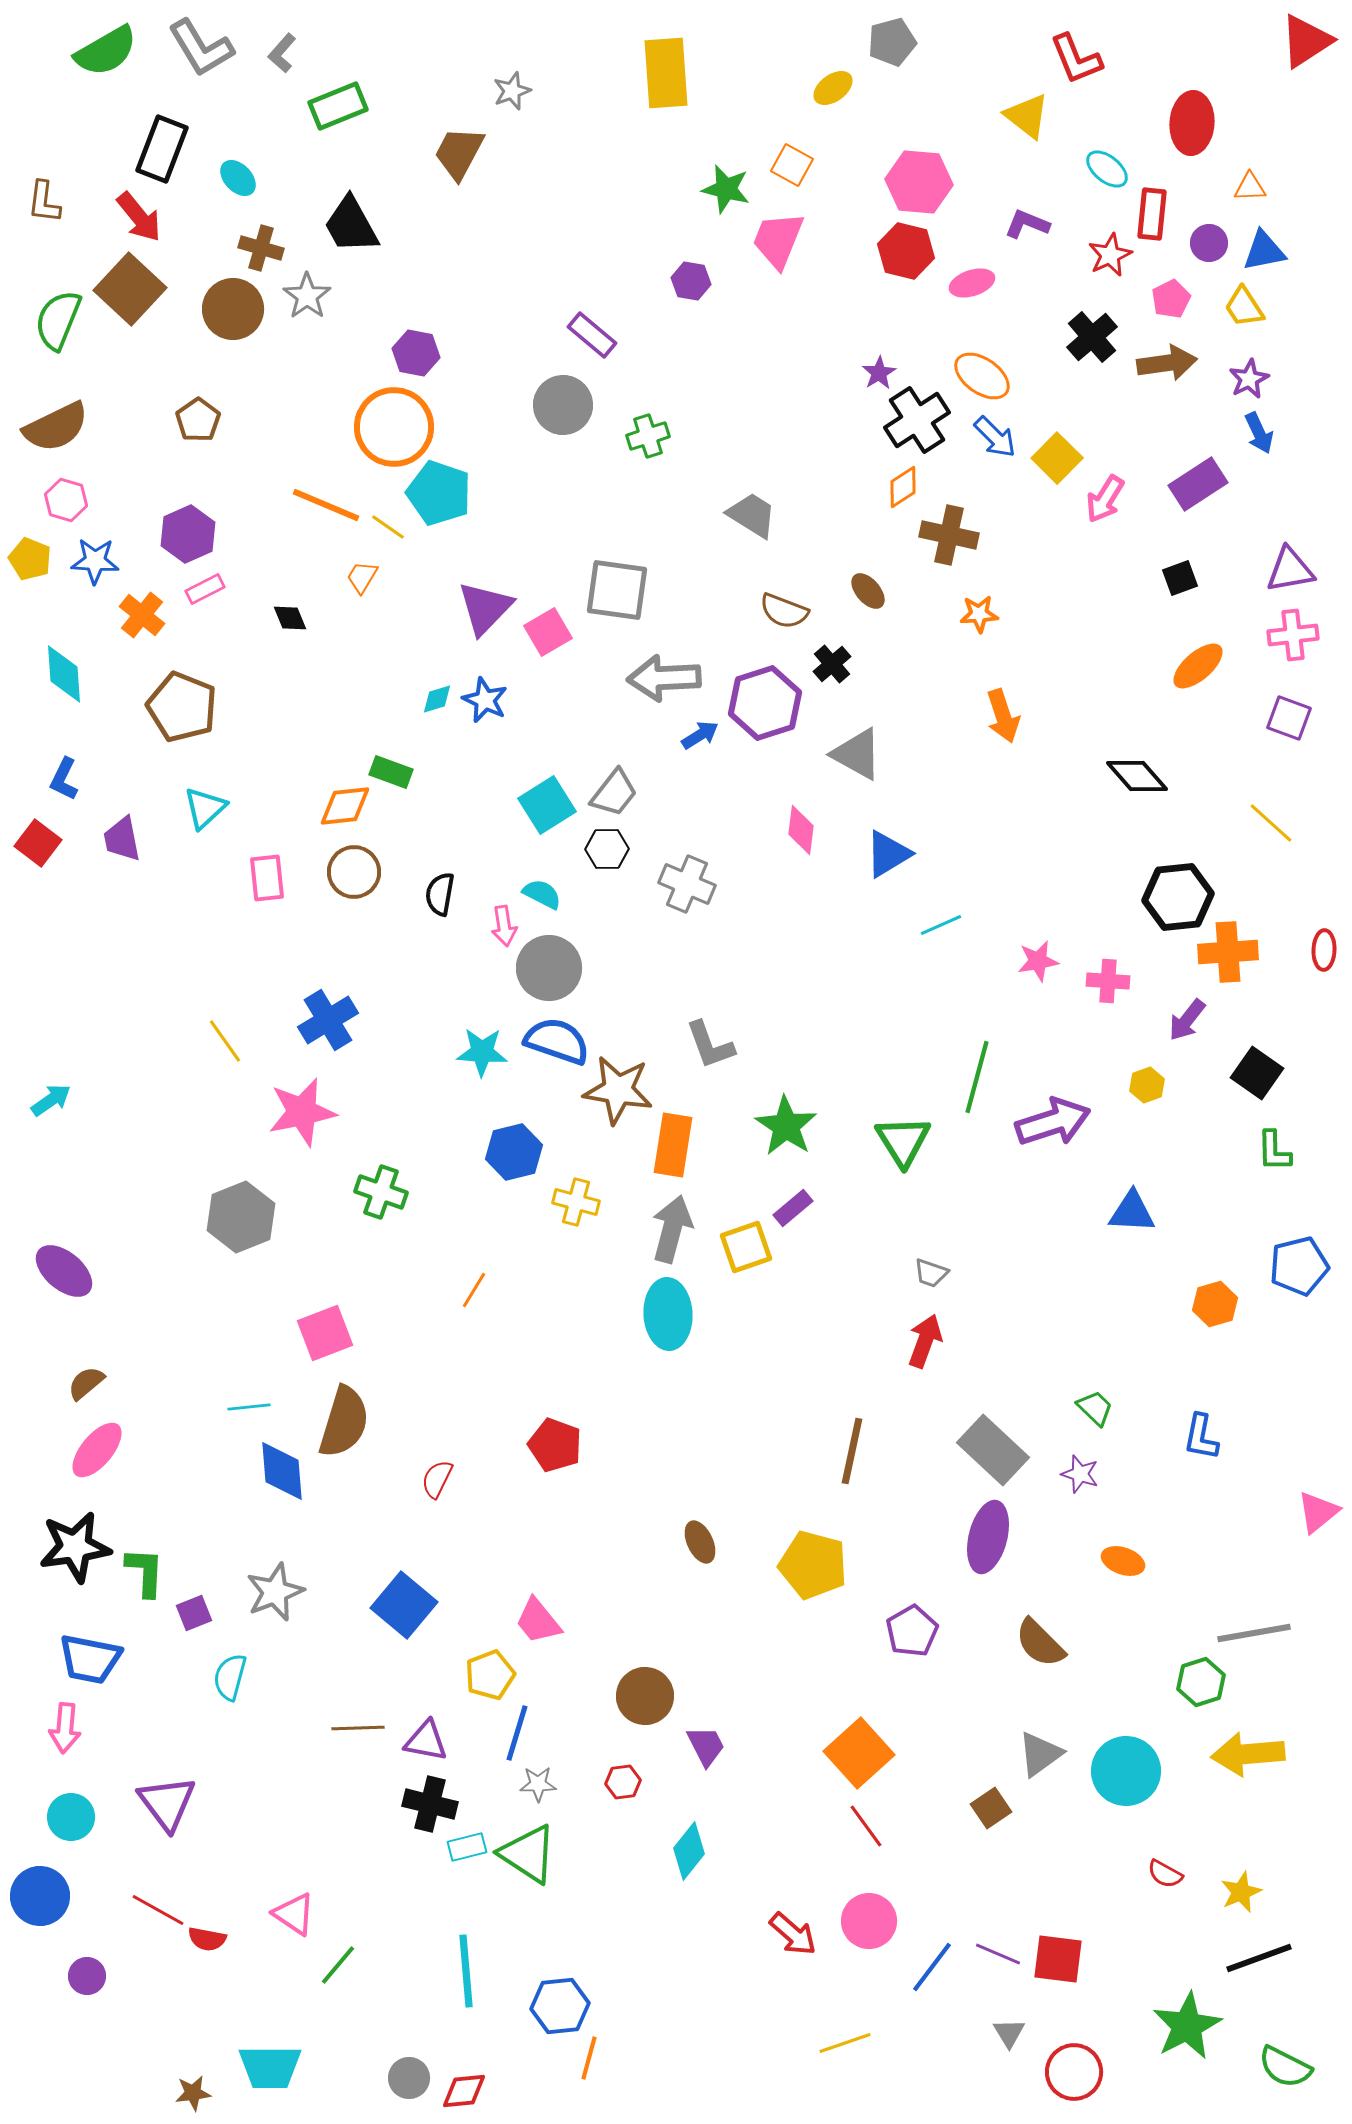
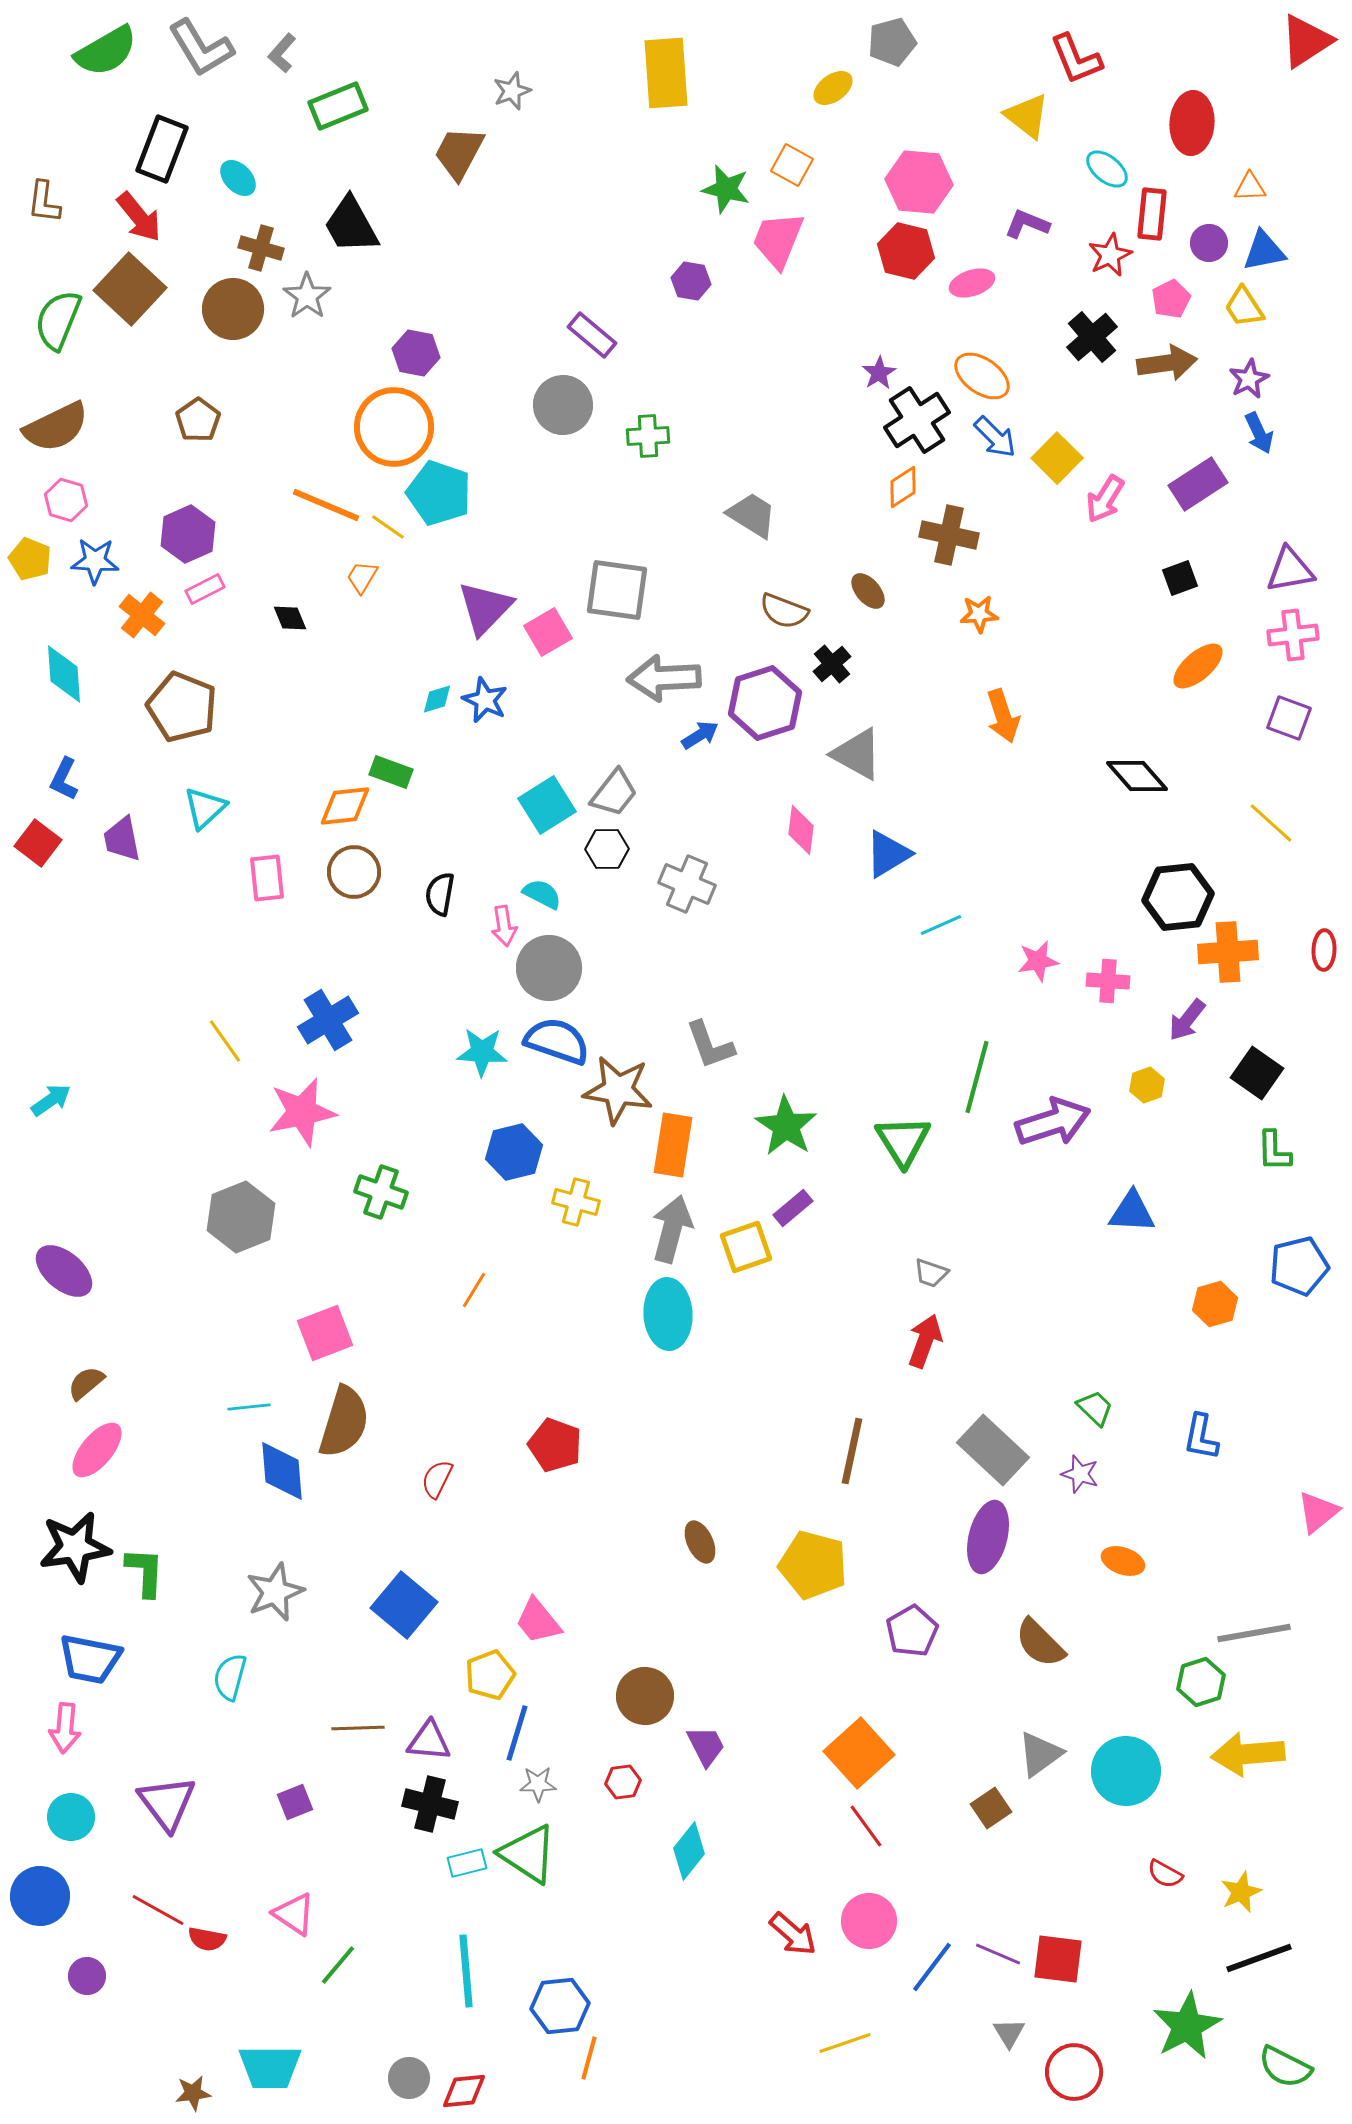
green cross at (648, 436): rotated 15 degrees clockwise
purple square at (194, 1613): moved 101 px right, 189 px down
purple triangle at (426, 1741): moved 3 px right; rotated 6 degrees counterclockwise
cyan rectangle at (467, 1847): moved 16 px down
